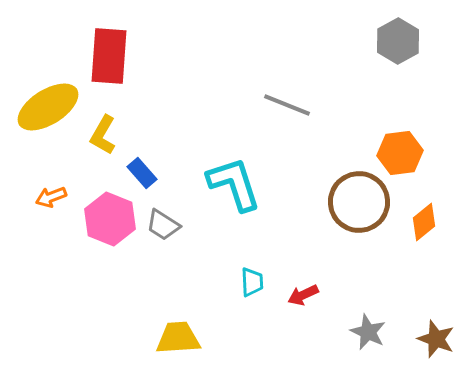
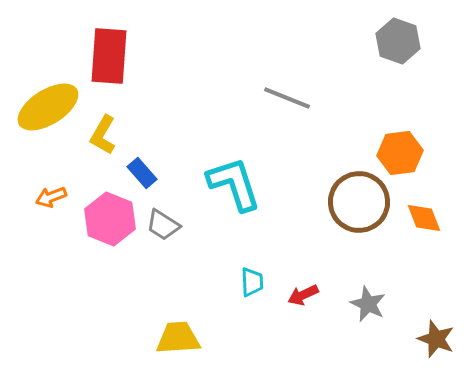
gray hexagon: rotated 12 degrees counterclockwise
gray line: moved 7 px up
orange diamond: moved 4 px up; rotated 72 degrees counterclockwise
gray star: moved 28 px up
